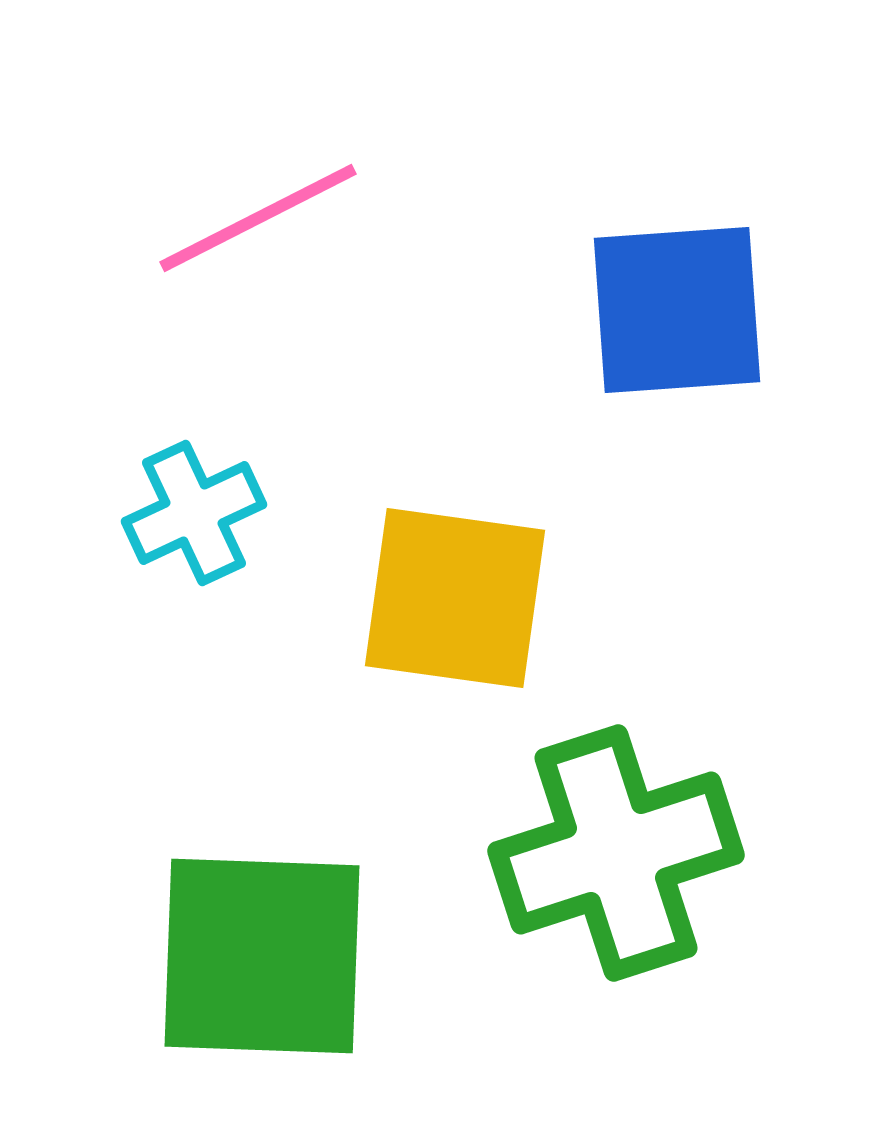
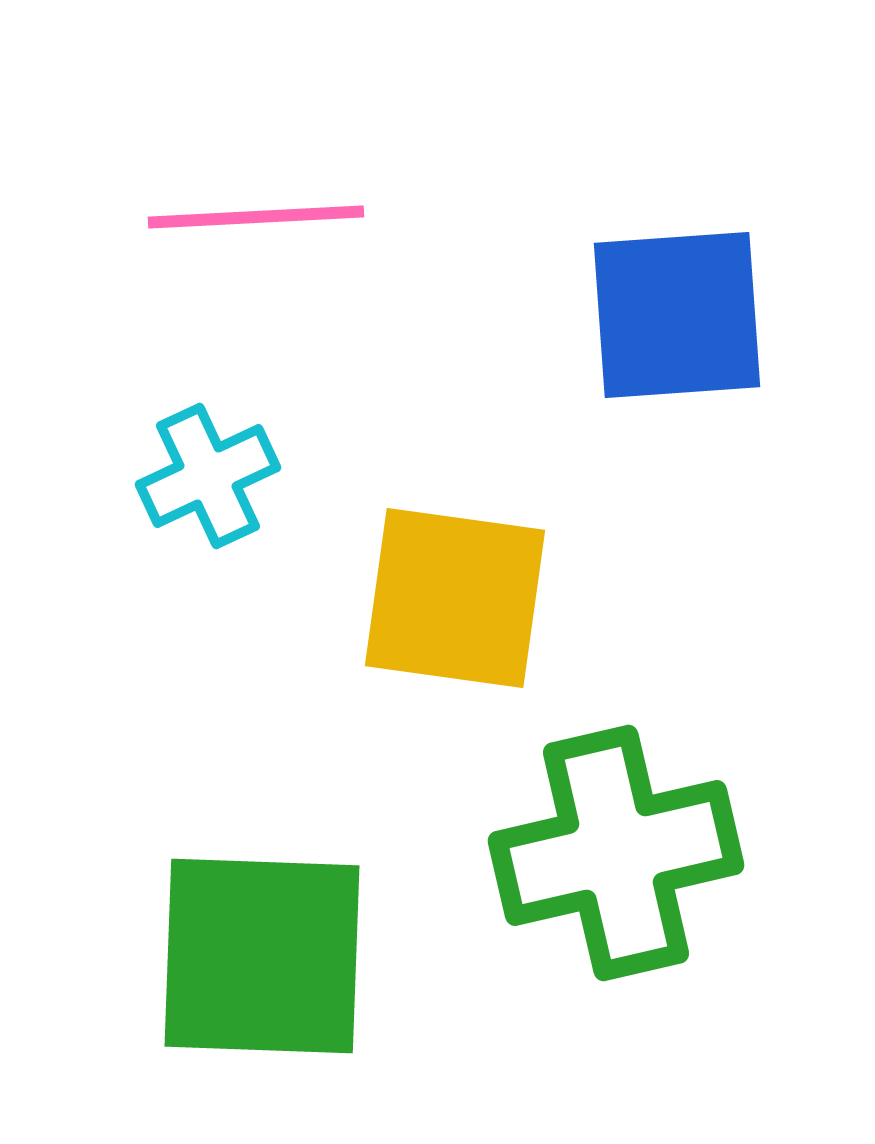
pink line: moved 2 px left, 1 px up; rotated 24 degrees clockwise
blue square: moved 5 px down
cyan cross: moved 14 px right, 37 px up
green cross: rotated 5 degrees clockwise
